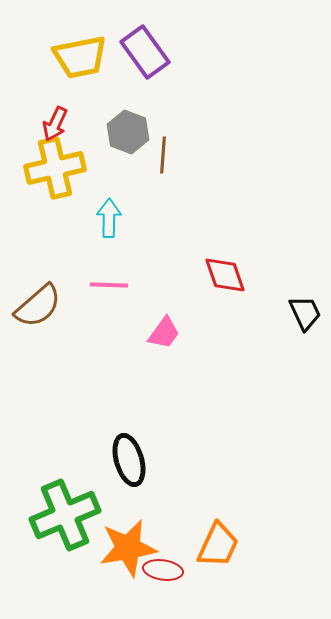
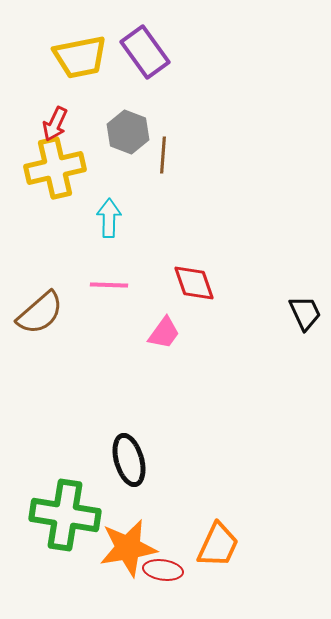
red diamond: moved 31 px left, 8 px down
brown semicircle: moved 2 px right, 7 px down
green cross: rotated 32 degrees clockwise
